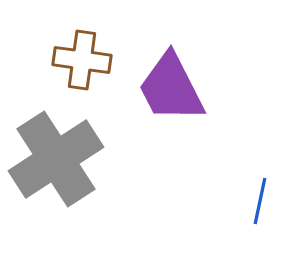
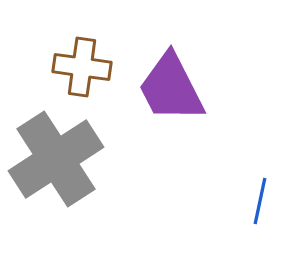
brown cross: moved 7 px down
